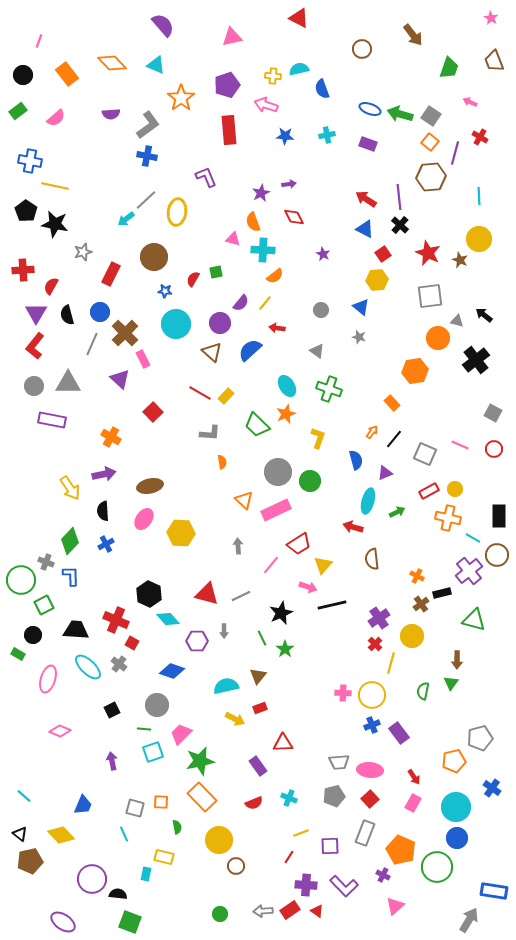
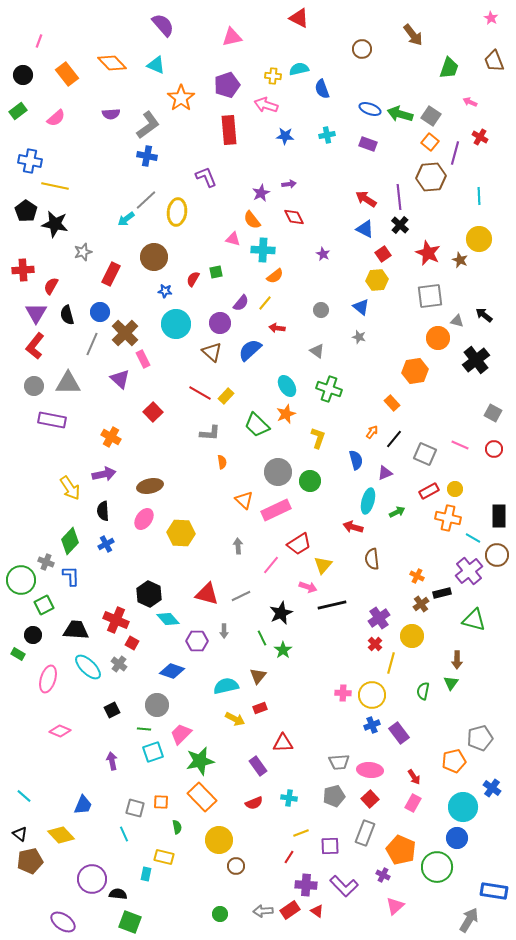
orange semicircle at (253, 222): moved 1 px left, 2 px up; rotated 18 degrees counterclockwise
green star at (285, 649): moved 2 px left, 1 px down
cyan cross at (289, 798): rotated 14 degrees counterclockwise
cyan circle at (456, 807): moved 7 px right
